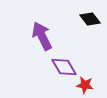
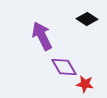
black diamond: moved 3 px left; rotated 20 degrees counterclockwise
red star: moved 1 px up
